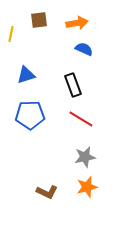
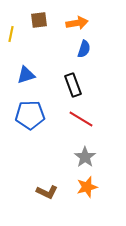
blue semicircle: rotated 84 degrees clockwise
gray star: rotated 25 degrees counterclockwise
